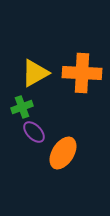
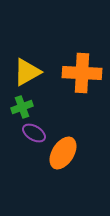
yellow triangle: moved 8 px left, 1 px up
purple ellipse: moved 1 px down; rotated 15 degrees counterclockwise
